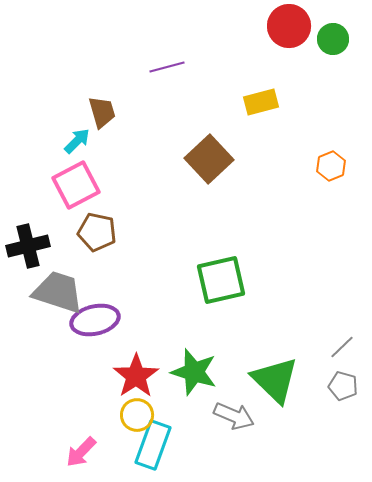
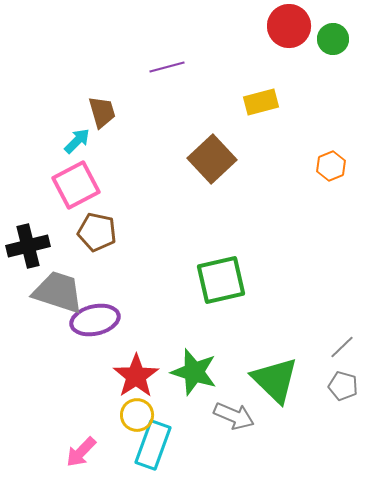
brown square: moved 3 px right
